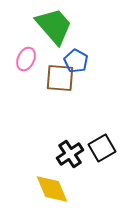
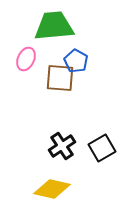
green trapezoid: rotated 54 degrees counterclockwise
black cross: moved 8 px left, 8 px up
yellow diamond: rotated 54 degrees counterclockwise
